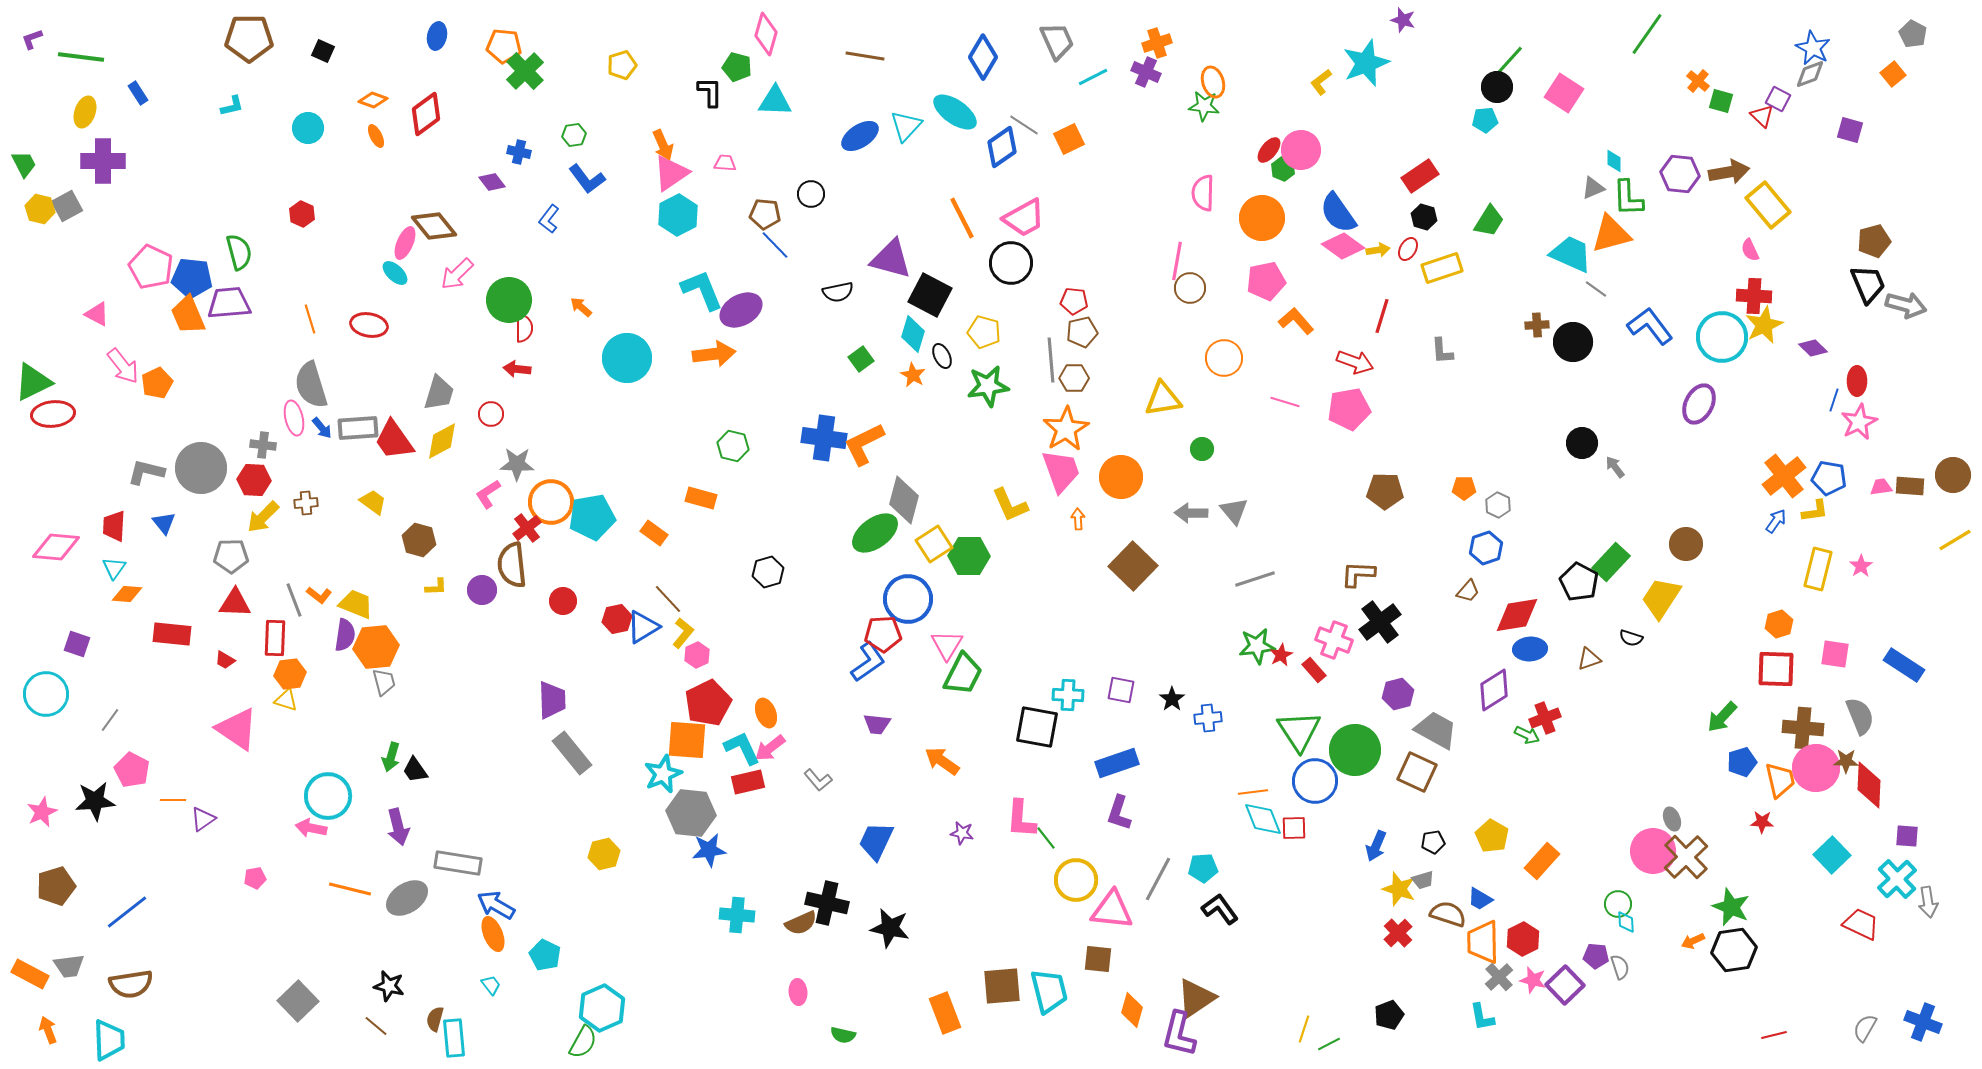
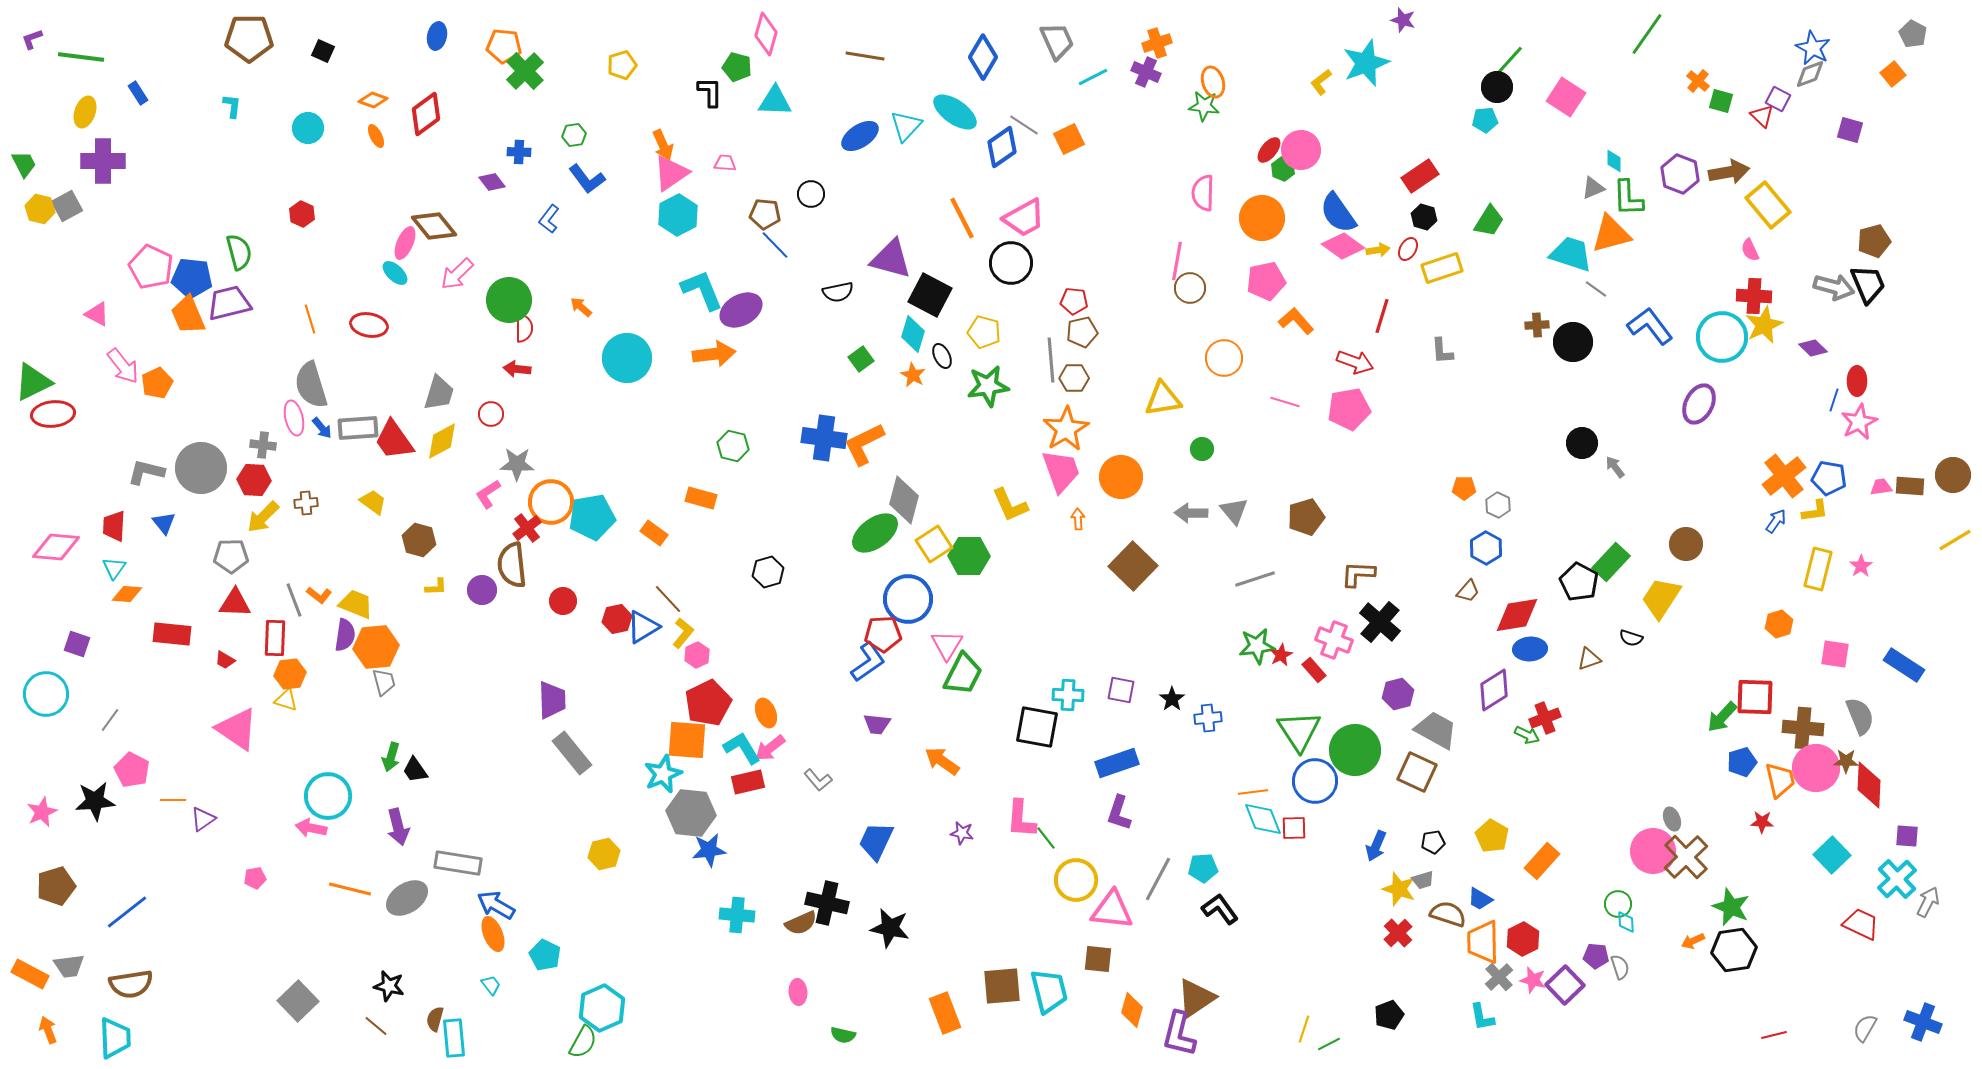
pink square at (1564, 93): moved 2 px right, 4 px down
cyan L-shape at (232, 106): rotated 70 degrees counterclockwise
blue cross at (519, 152): rotated 10 degrees counterclockwise
purple hexagon at (1680, 174): rotated 15 degrees clockwise
cyan trapezoid at (1571, 254): rotated 6 degrees counterclockwise
purple trapezoid at (229, 303): rotated 9 degrees counterclockwise
gray arrow at (1906, 305): moved 72 px left, 18 px up
brown pentagon at (1385, 491): moved 79 px left, 26 px down; rotated 18 degrees counterclockwise
blue hexagon at (1486, 548): rotated 12 degrees counterclockwise
black cross at (1380, 622): rotated 12 degrees counterclockwise
red square at (1776, 669): moved 21 px left, 28 px down
cyan L-shape at (742, 748): rotated 6 degrees counterclockwise
gray arrow at (1928, 902): rotated 144 degrees counterclockwise
cyan trapezoid at (109, 1040): moved 6 px right, 2 px up
